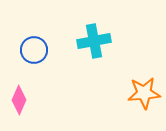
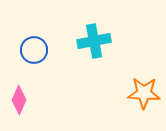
orange star: rotated 8 degrees clockwise
